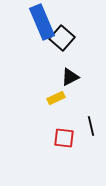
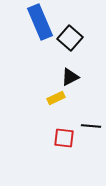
blue rectangle: moved 2 px left
black square: moved 8 px right
black line: rotated 72 degrees counterclockwise
